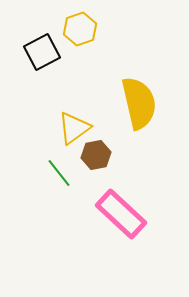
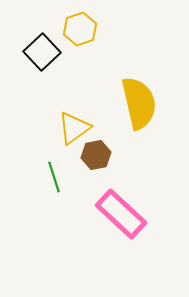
black square: rotated 15 degrees counterclockwise
green line: moved 5 px left, 4 px down; rotated 20 degrees clockwise
